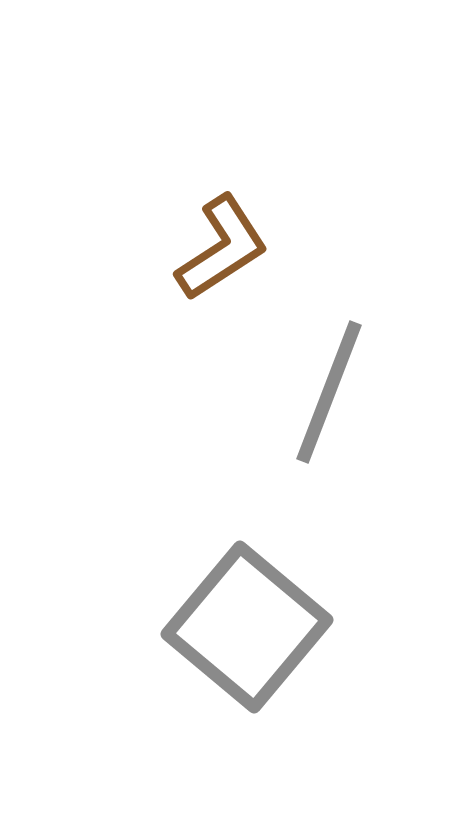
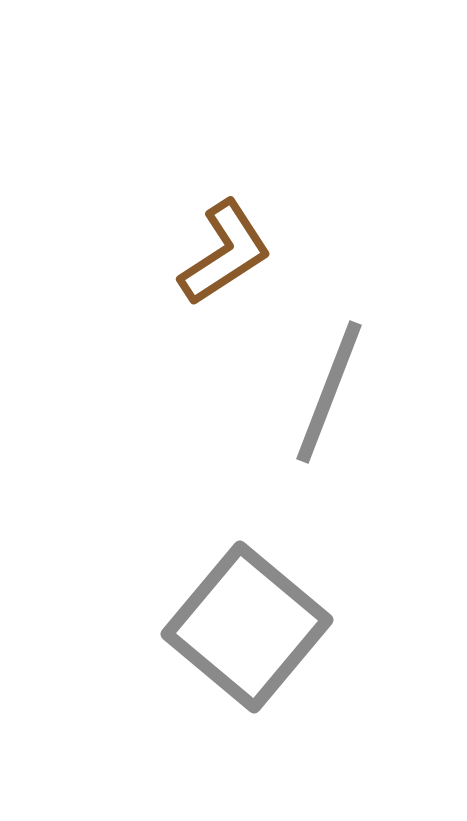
brown L-shape: moved 3 px right, 5 px down
